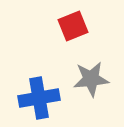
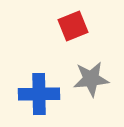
blue cross: moved 4 px up; rotated 9 degrees clockwise
